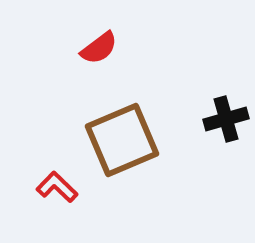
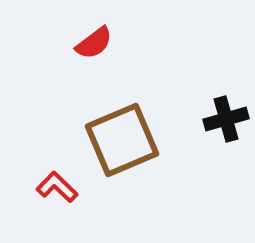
red semicircle: moved 5 px left, 5 px up
